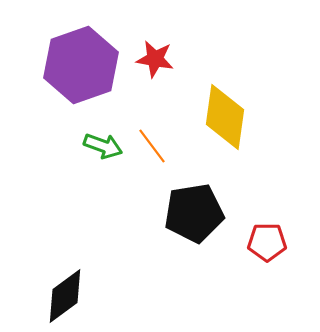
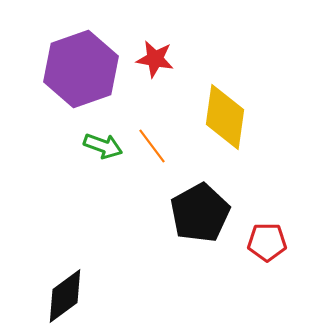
purple hexagon: moved 4 px down
black pentagon: moved 6 px right; rotated 20 degrees counterclockwise
